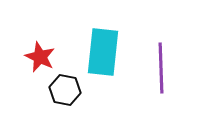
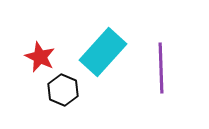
cyan rectangle: rotated 36 degrees clockwise
black hexagon: moved 2 px left; rotated 12 degrees clockwise
